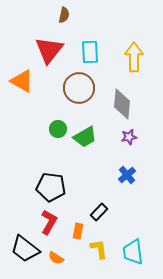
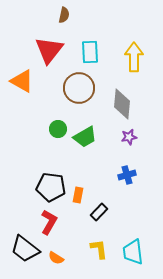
blue cross: rotated 24 degrees clockwise
orange rectangle: moved 36 px up
